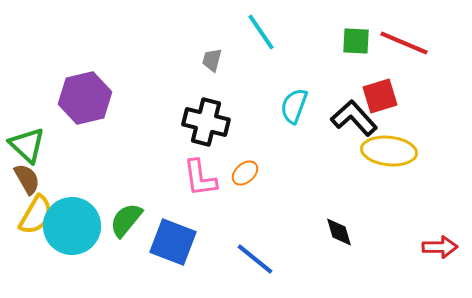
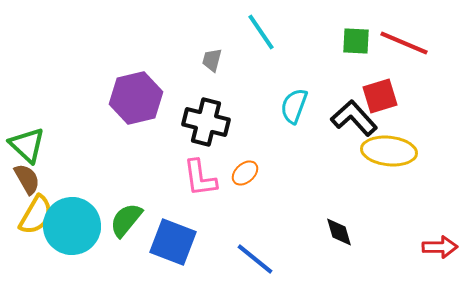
purple hexagon: moved 51 px right
